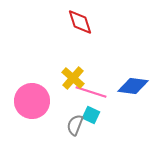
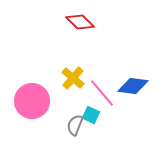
red diamond: rotated 28 degrees counterclockwise
pink line: moved 11 px right, 1 px down; rotated 32 degrees clockwise
